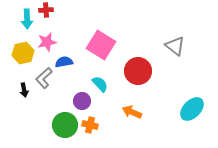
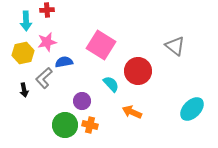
red cross: moved 1 px right
cyan arrow: moved 1 px left, 2 px down
cyan semicircle: moved 11 px right
